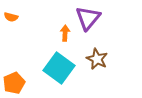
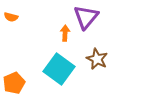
purple triangle: moved 2 px left, 1 px up
cyan square: moved 1 px down
